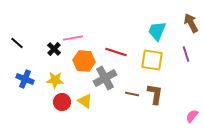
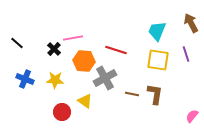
red line: moved 2 px up
yellow square: moved 6 px right
red circle: moved 10 px down
